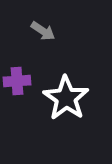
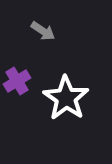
purple cross: rotated 28 degrees counterclockwise
